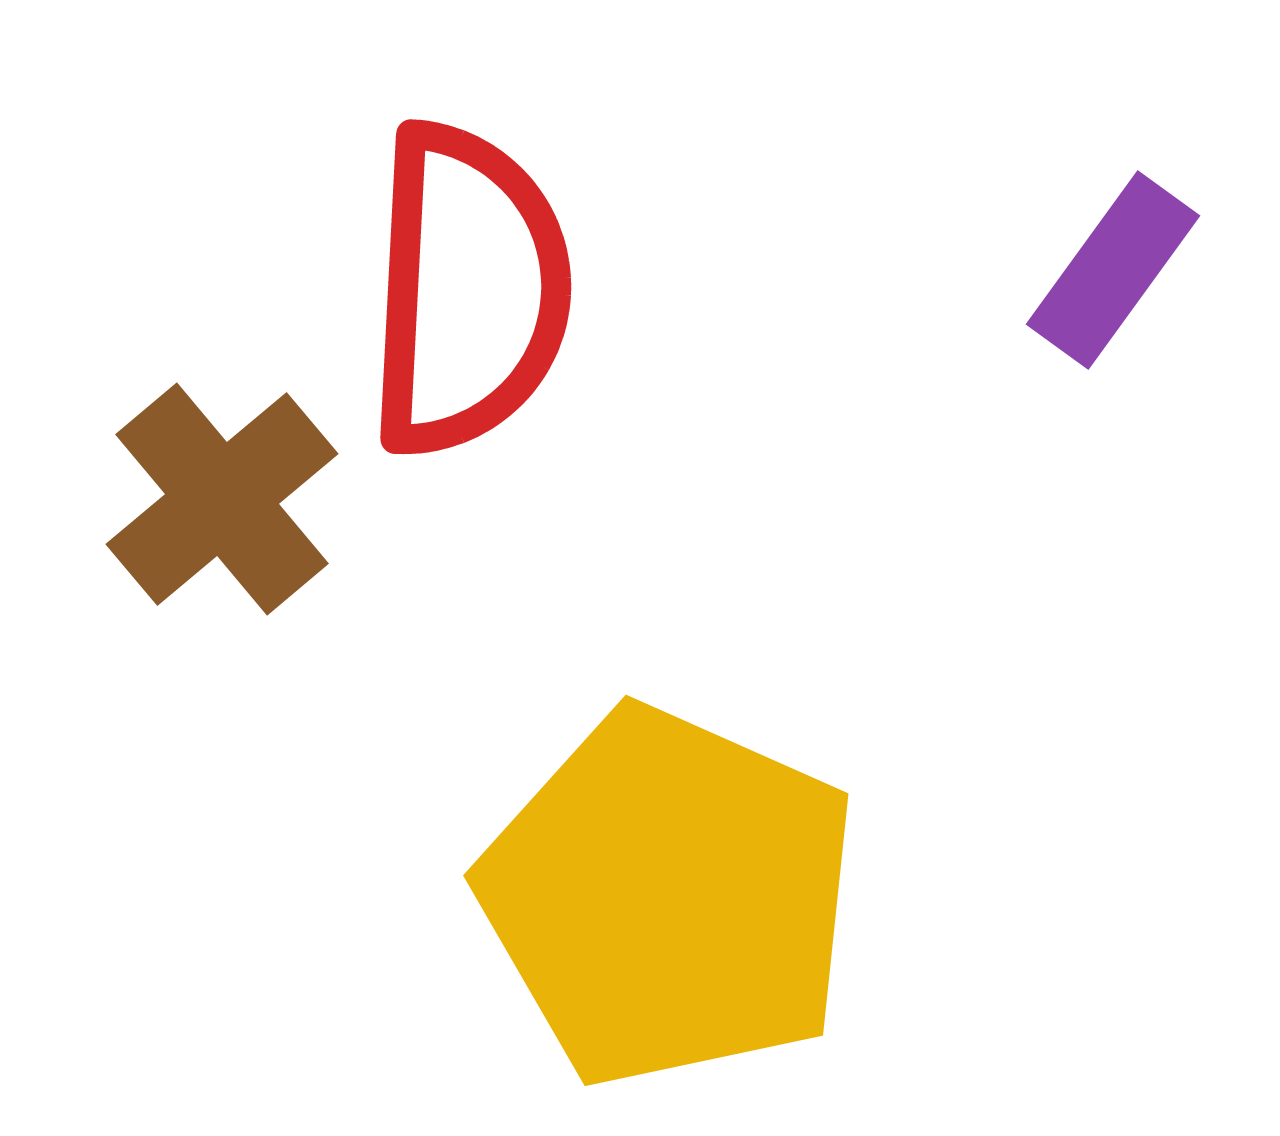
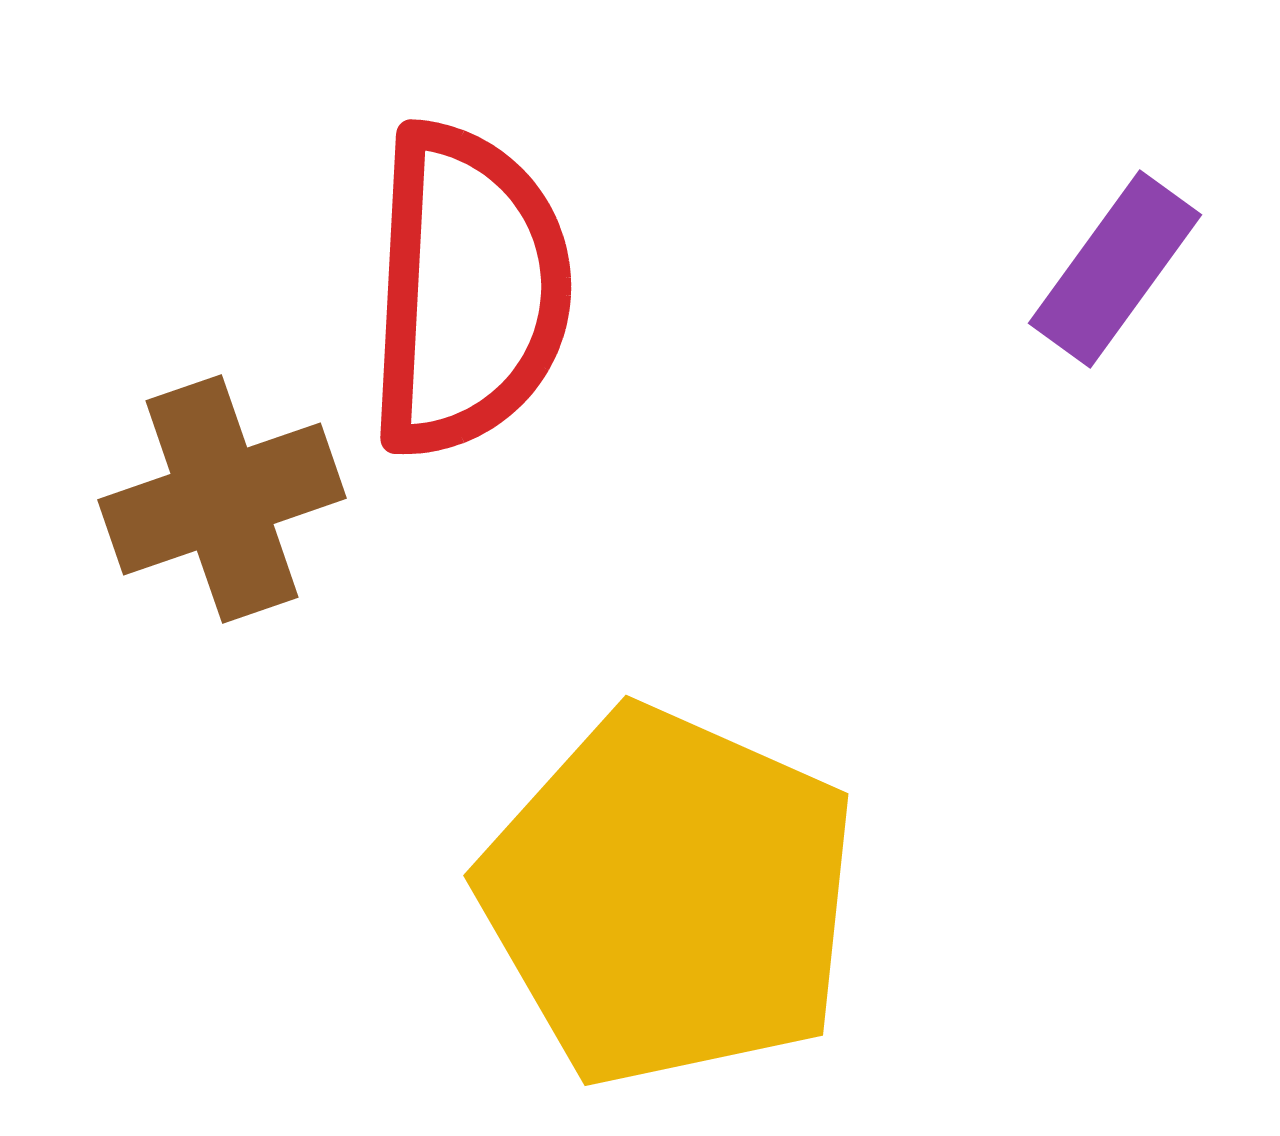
purple rectangle: moved 2 px right, 1 px up
brown cross: rotated 21 degrees clockwise
